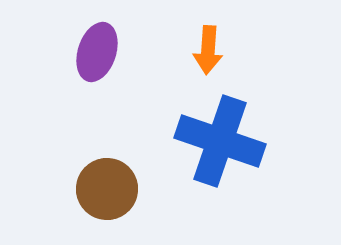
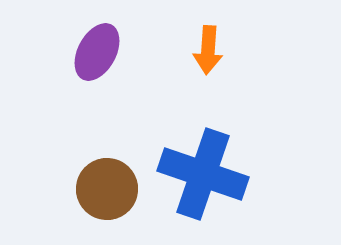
purple ellipse: rotated 10 degrees clockwise
blue cross: moved 17 px left, 33 px down
